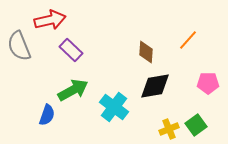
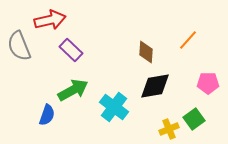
green square: moved 2 px left, 6 px up
